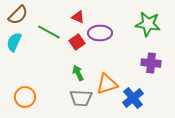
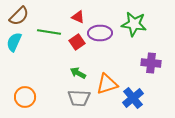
brown semicircle: moved 1 px right, 1 px down
green star: moved 14 px left
green line: rotated 20 degrees counterclockwise
green arrow: rotated 35 degrees counterclockwise
gray trapezoid: moved 2 px left
